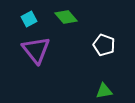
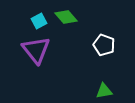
cyan square: moved 10 px right, 2 px down
